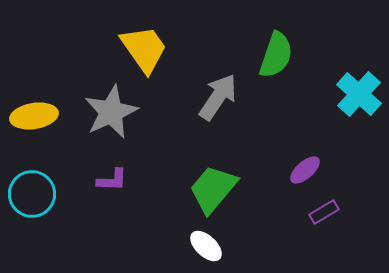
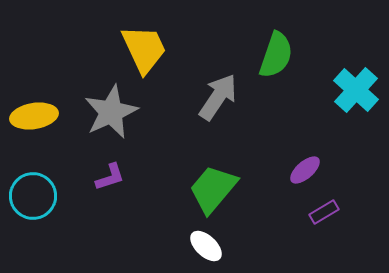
yellow trapezoid: rotated 10 degrees clockwise
cyan cross: moved 3 px left, 4 px up
purple L-shape: moved 2 px left, 3 px up; rotated 20 degrees counterclockwise
cyan circle: moved 1 px right, 2 px down
